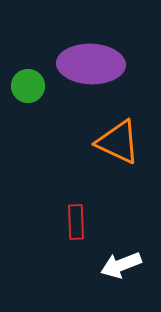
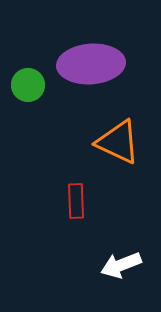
purple ellipse: rotated 6 degrees counterclockwise
green circle: moved 1 px up
red rectangle: moved 21 px up
